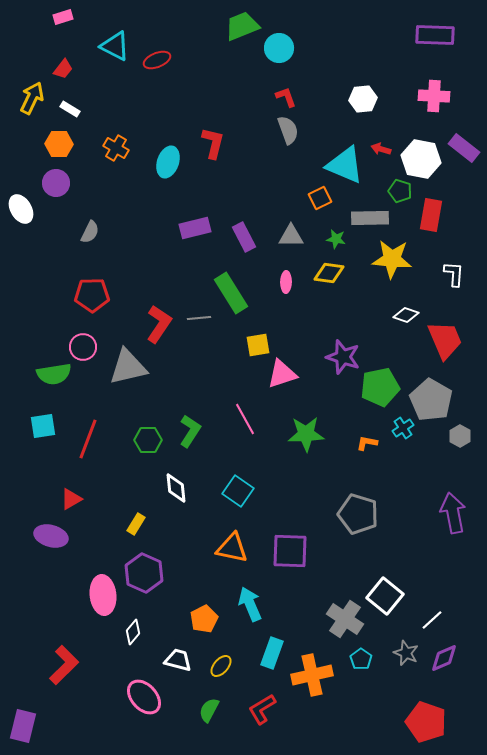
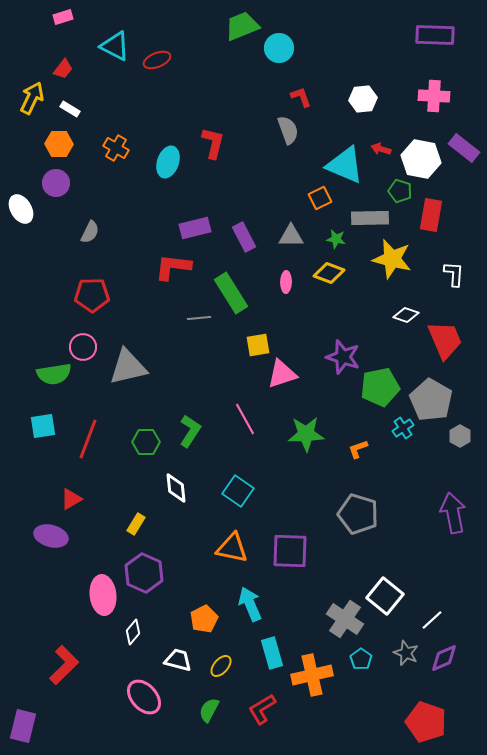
red L-shape at (286, 97): moved 15 px right
yellow star at (392, 259): rotated 9 degrees clockwise
yellow diamond at (329, 273): rotated 12 degrees clockwise
red L-shape at (159, 324): moved 14 px right, 57 px up; rotated 117 degrees counterclockwise
green hexagon at (148, 440): moved 2 px left, 2 px down
orange L-shape at (367, 443): moved 9 px left, 6 px down; rotated 30 degrees counterclockwise
cyan rectangle at (272, 653): rotated 36 degrees counterclockwise
